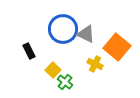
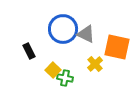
orange square: rotated 28 degrees counterclockwise
yellow cross: rotated 21 degrees clockwise
green cross: moved 4 px up; rotated 28 degrees counterclockwise
